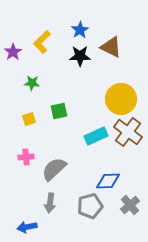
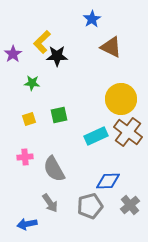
blue star: moved 12 px right, 11 px up
purple star: moved 2 px down
black star: moved 23 px left
green square: moved 4 px down
pink cross: moved 1 px left
gray semicircle: rotated 76 degrees counterclockwise
gray arrow: rotated 42 degrees counterclockwise
blue arrow: moved 3 px up
